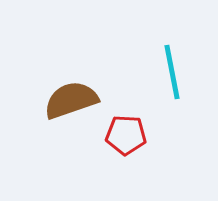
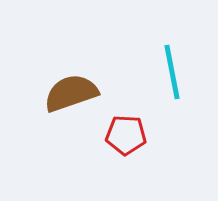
brown semicircle: moved 7 px up
